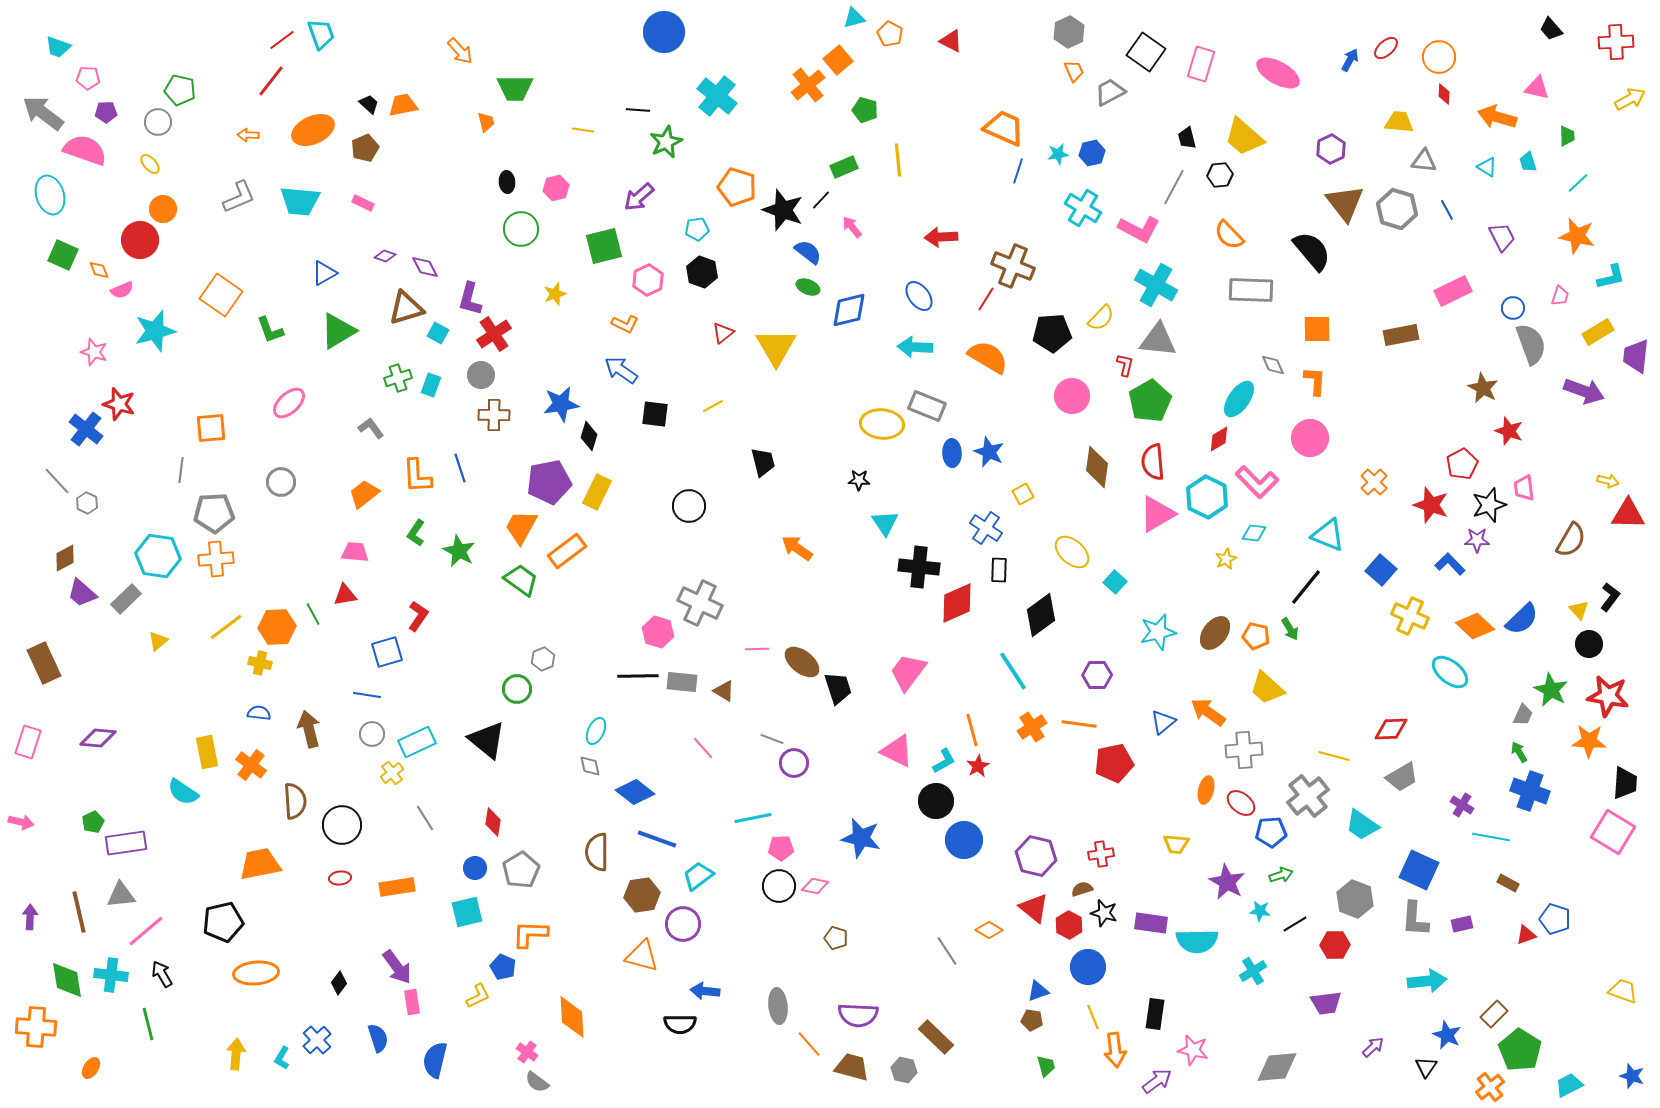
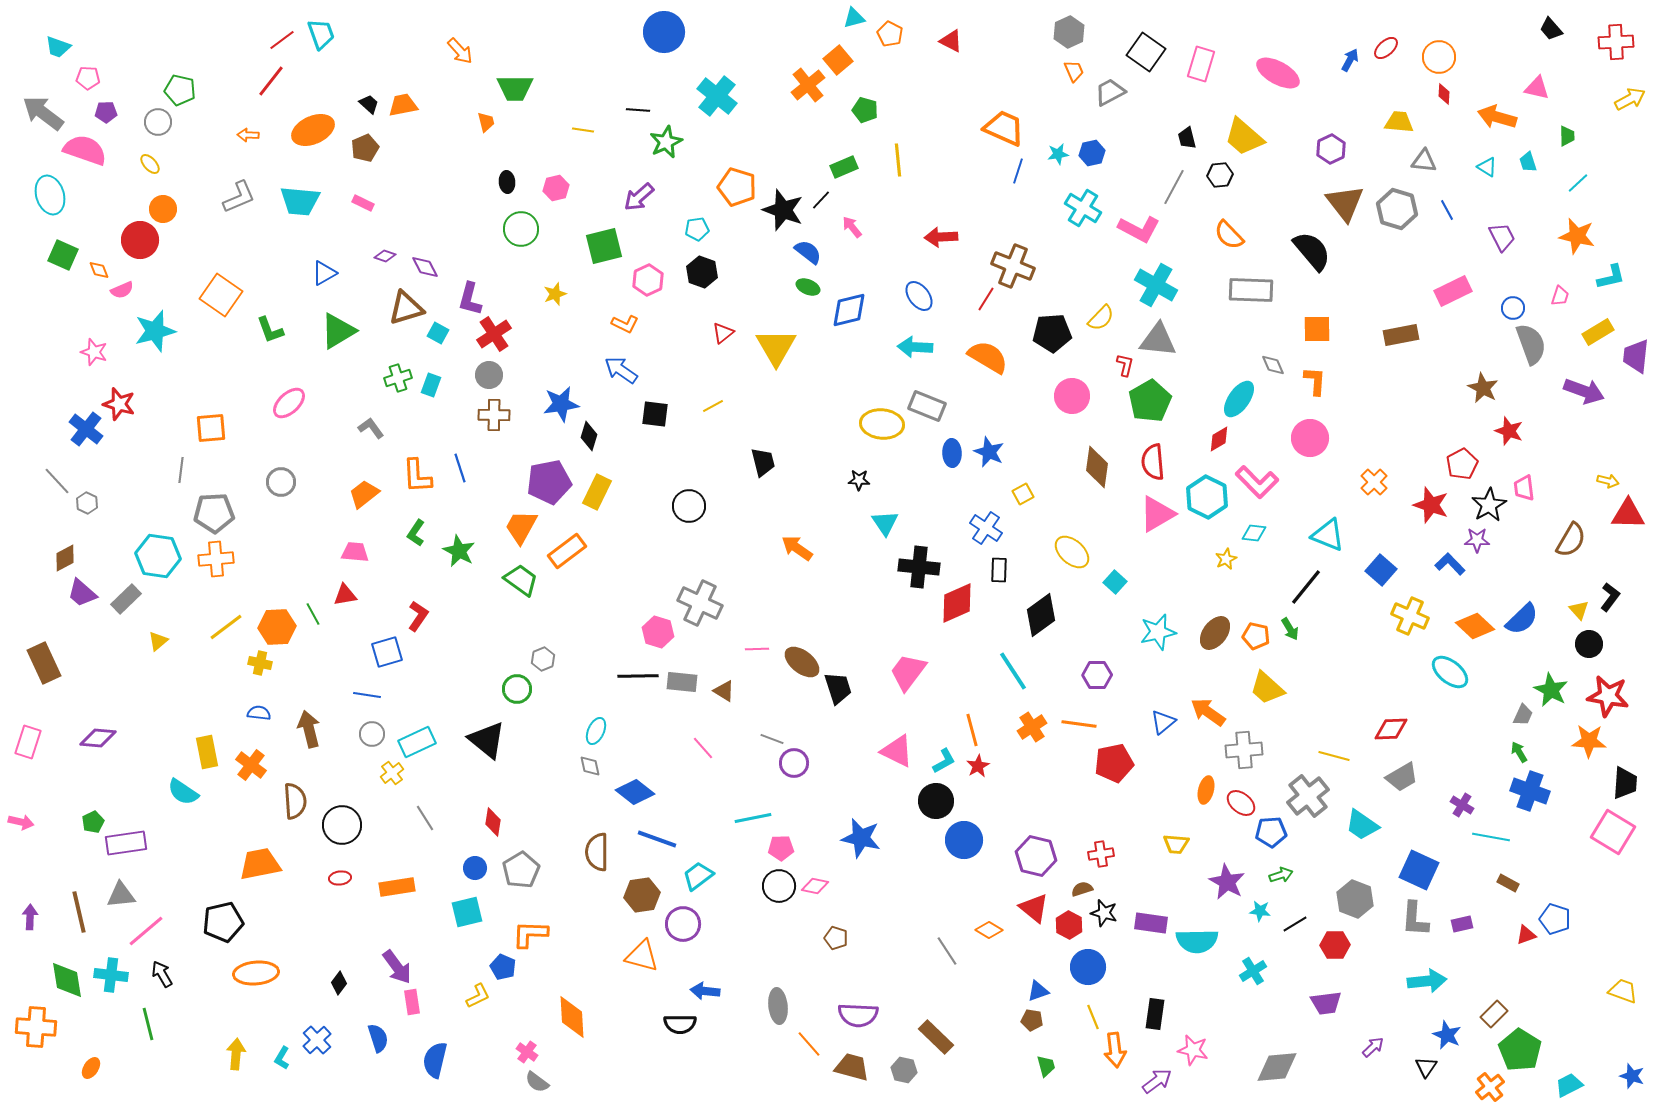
gray circle at (481, 375): moved 8 px right
black star at (1489, 505): rotated 12 degrees counterclockwise
